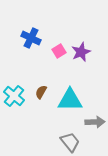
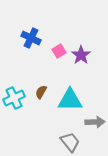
purple star: moved 3 px down; rotated 12 degrees counterclockwise
cyan cross: moved 2 px down; rotated 25 degrees clockwise
